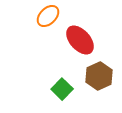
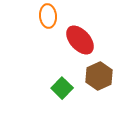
orange ellipse: rotated 50 degrees counterclockwise
green square: moved 1 px up
